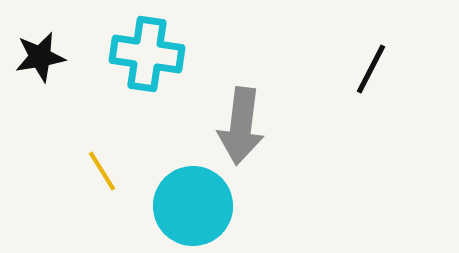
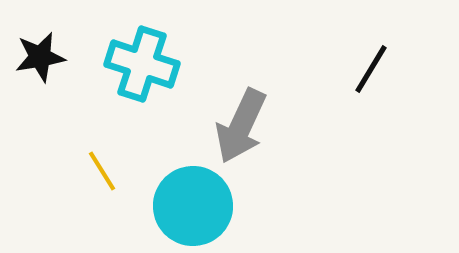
cyan cross: moved 5 px left, 10 px down; rotated 10 degrees clockwise
black line: rotated 4 degrees clockwise
gray arrow: rotated 18 degrees clockwise
